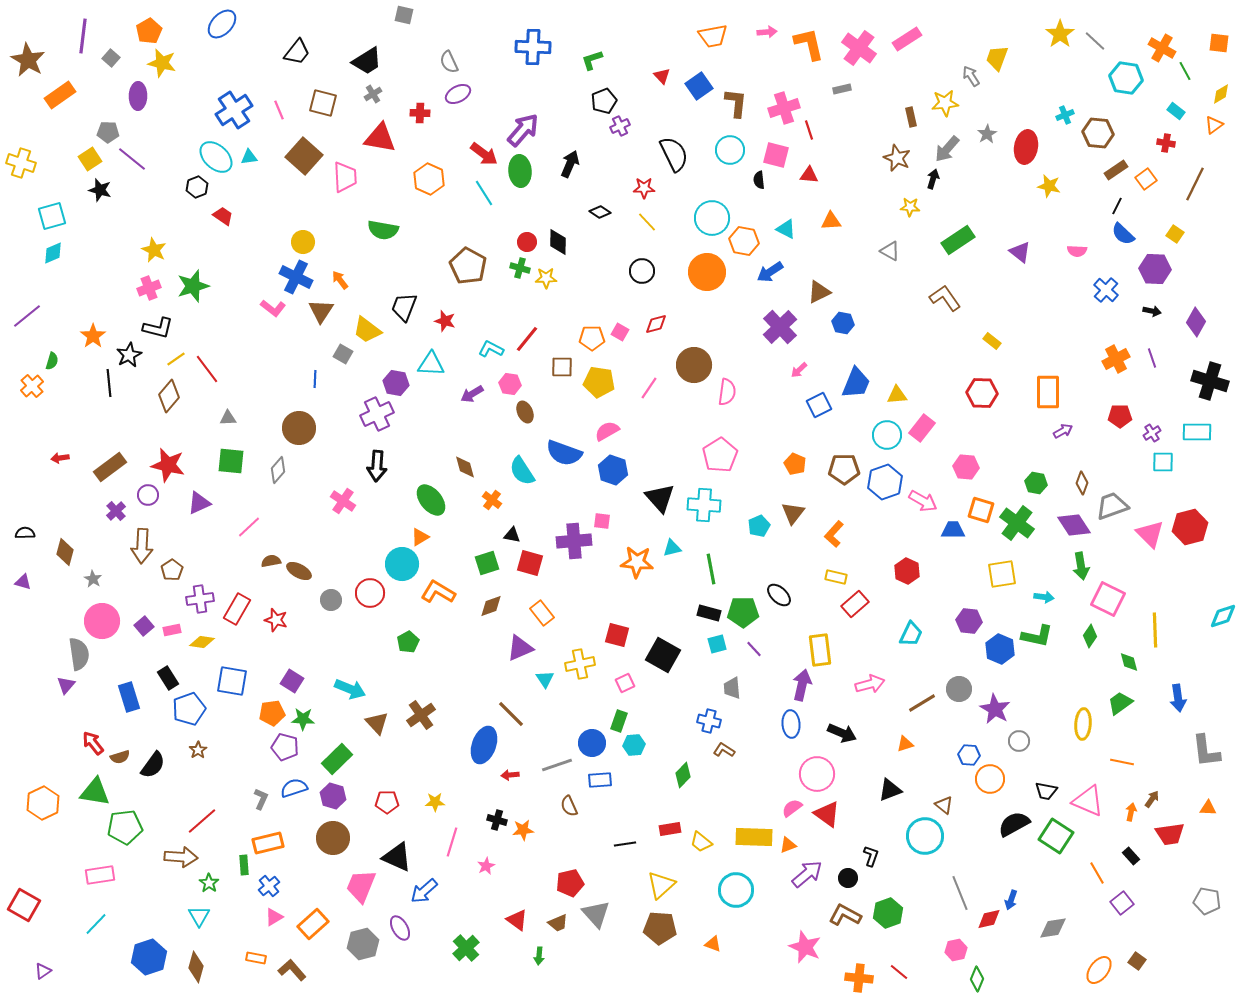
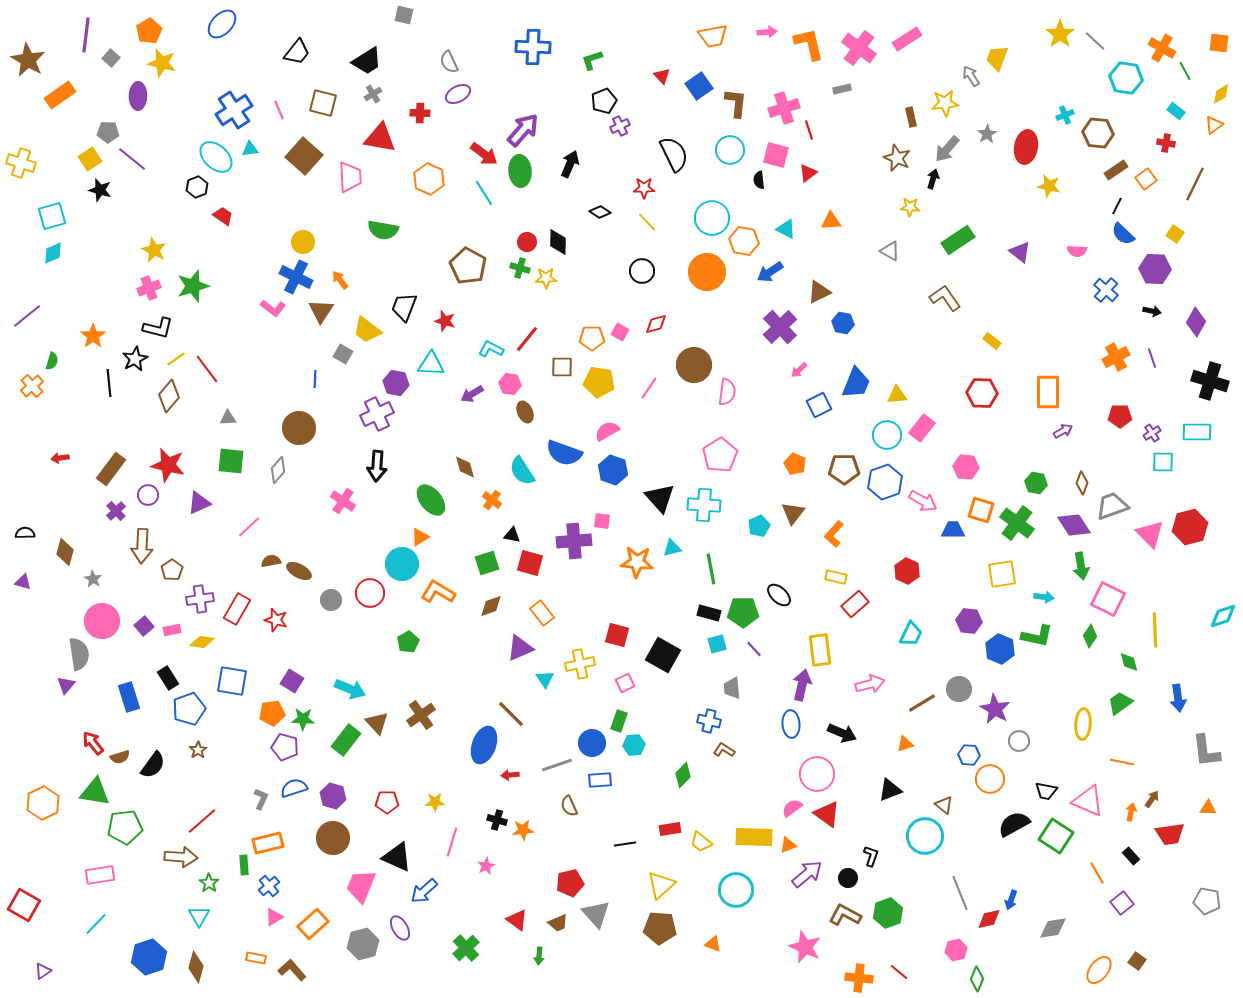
purple line at (83, 36): moved 3 px right, 1 px up
cyan triangle at (249, 157): moved 1 px right, 8 px up
red triangle at (809, 175): moved 1 px left, 2 px up; rotated 42 degrees counterclockwise
pink trapezoid at (345, 177): moved 5 px right
black star at (129, 355): moved 6 px right, 4 px down
orange cross at (1116, 359): moved 2 px up
brown rectangle at (110, 467): moved 1 px right, 2 px down; rotated 16 degrees counterclockwise
green rectangle at (337, 759): moved 9 px right, 19 px up; rotated 8 degrees counterclockwise
